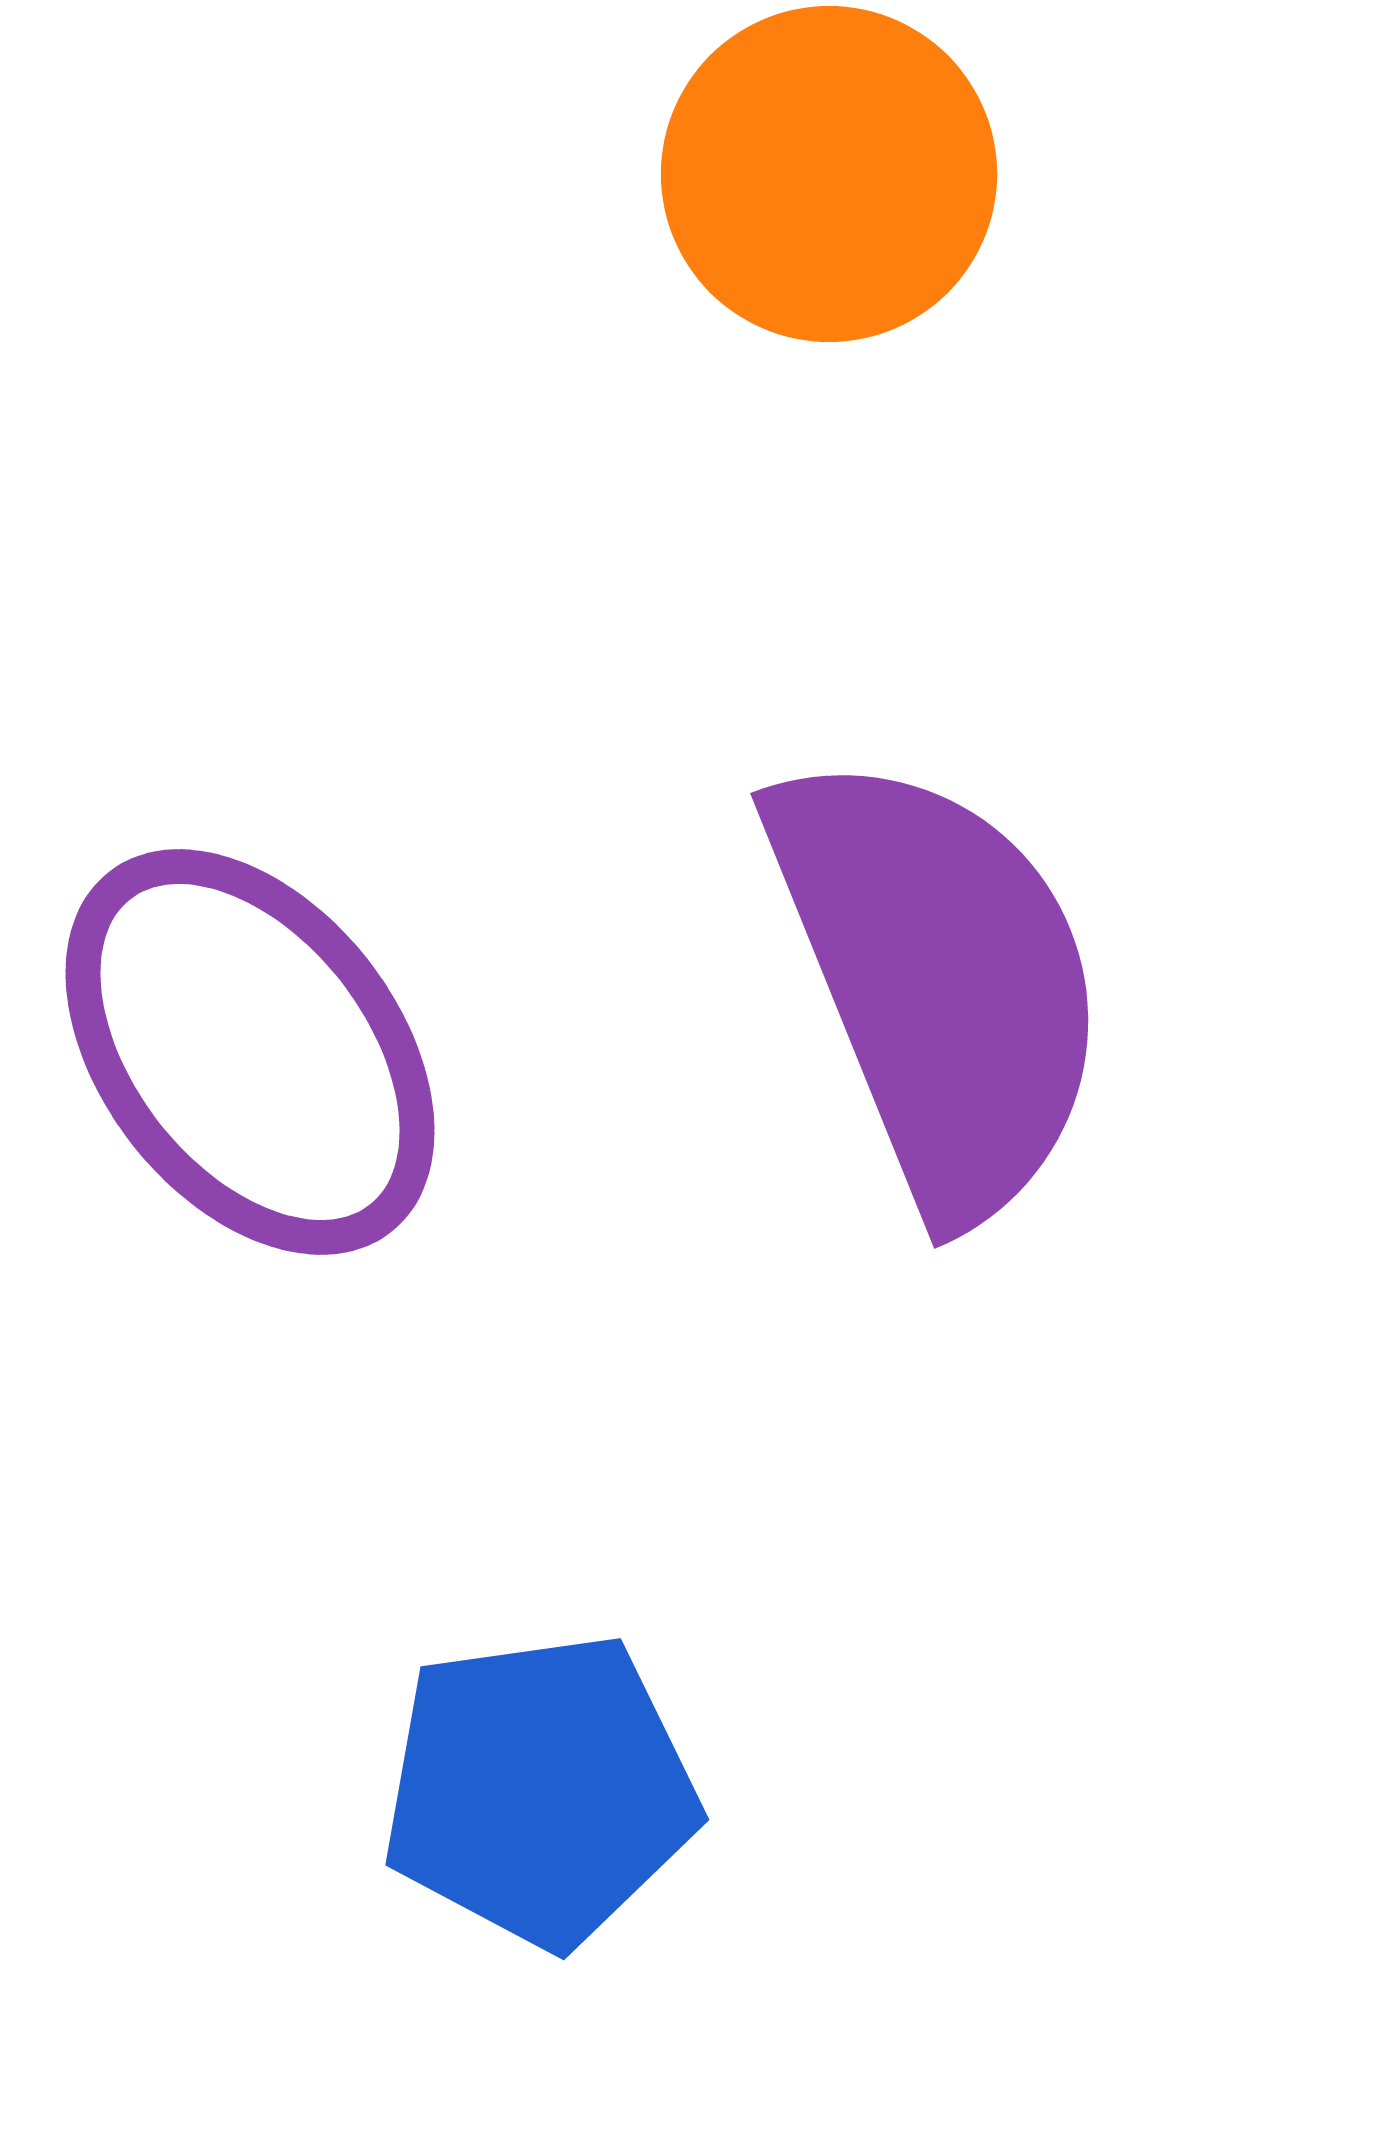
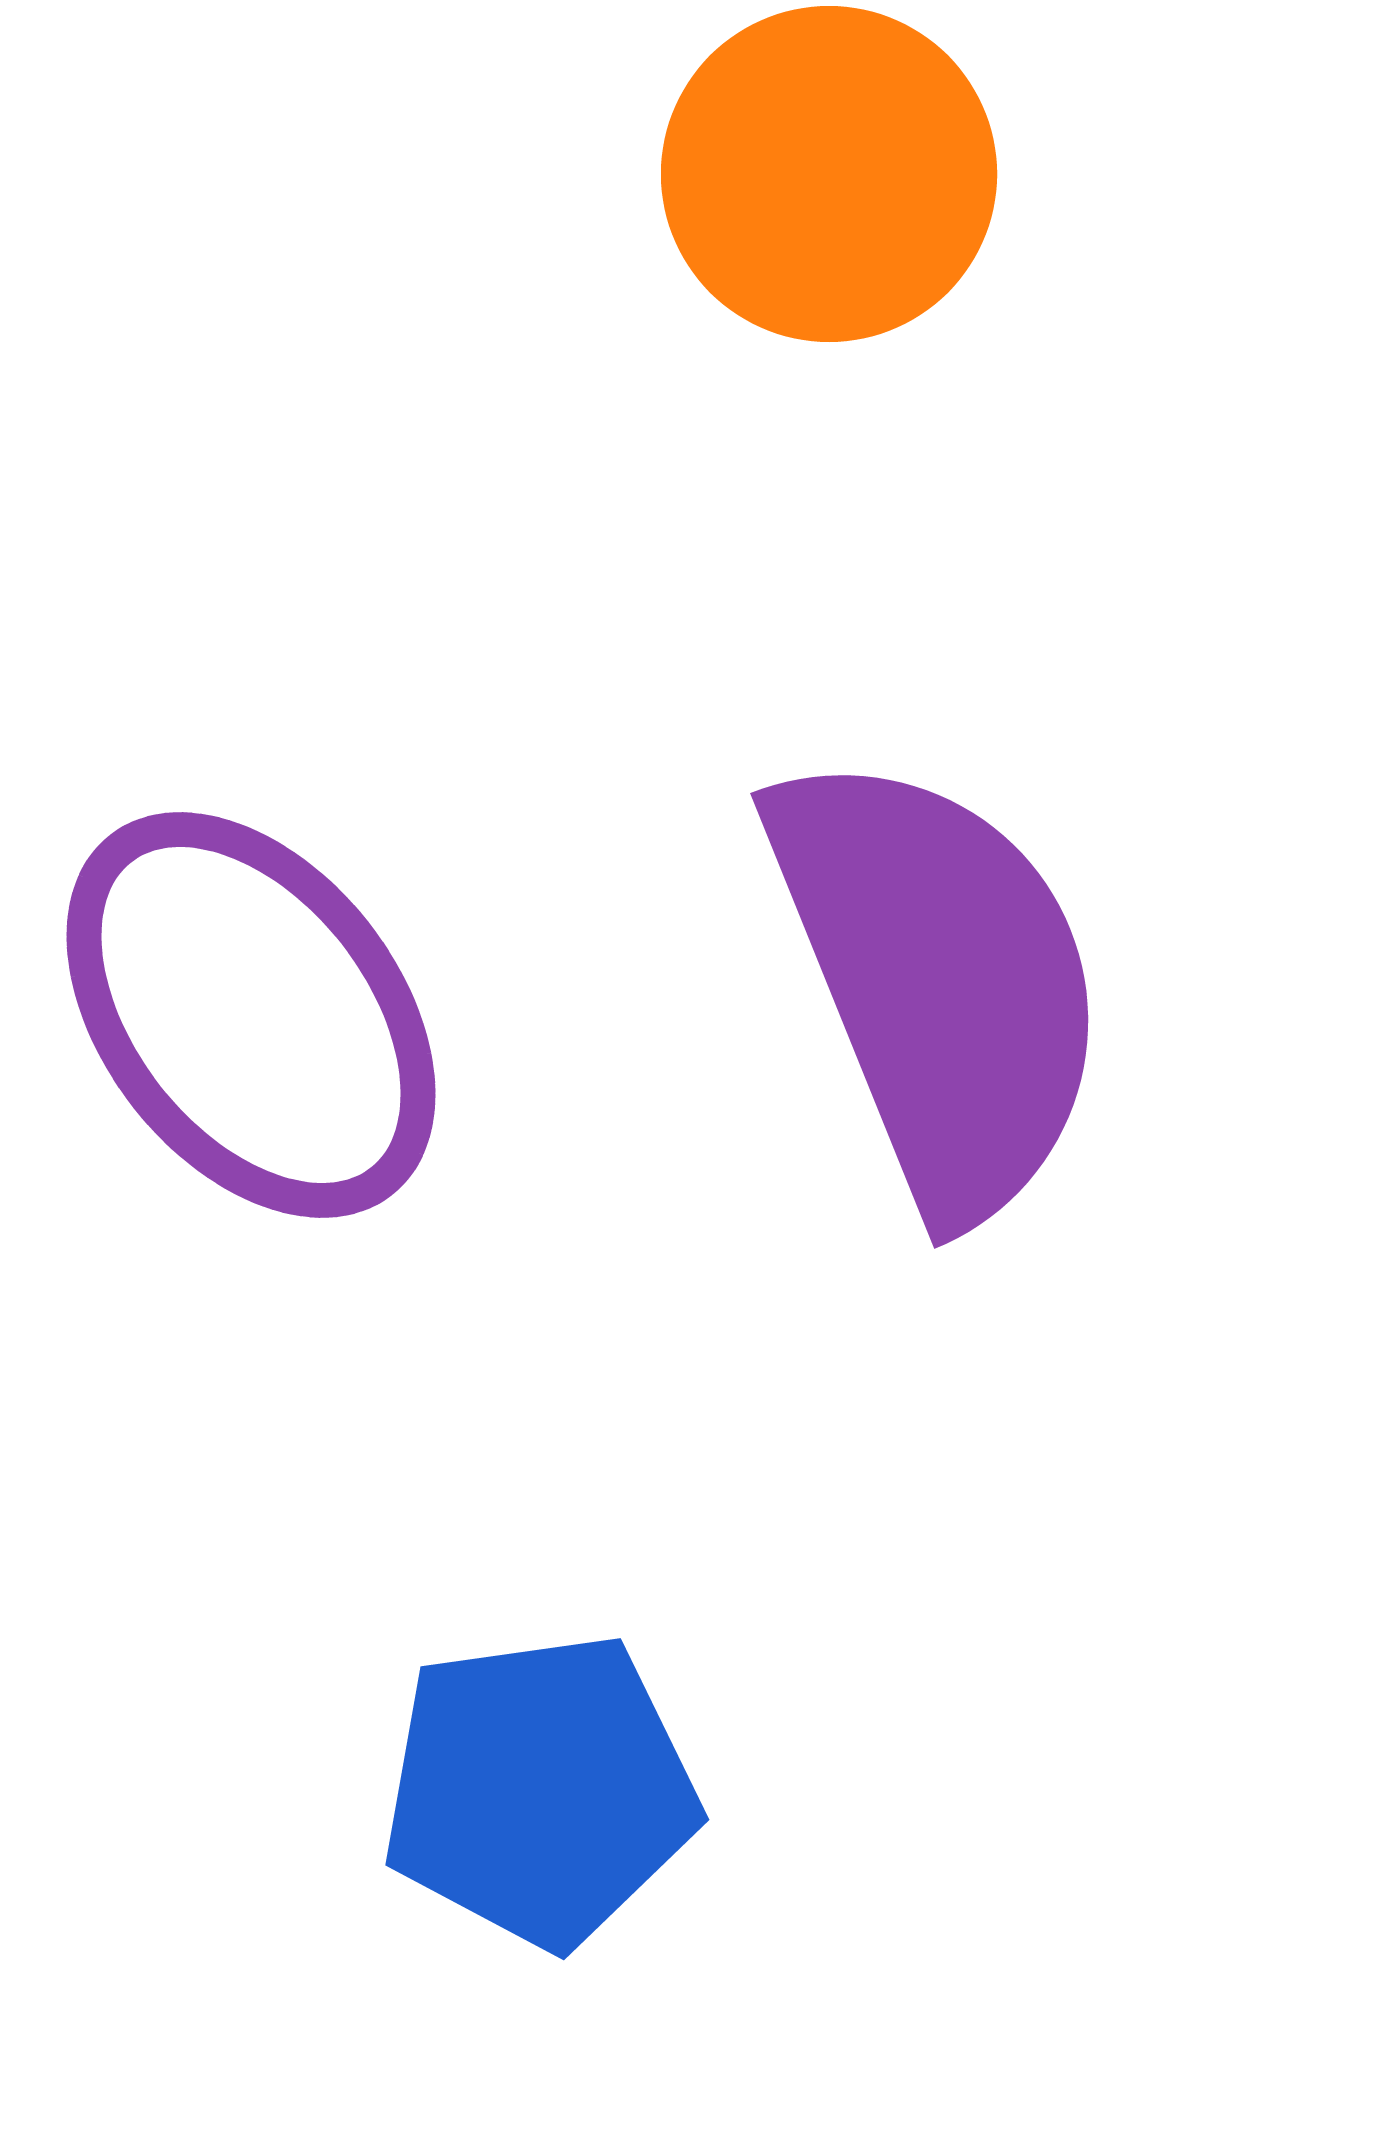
purple ellipse: moved 1 px right, 37 px up
